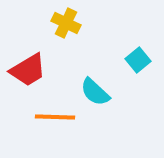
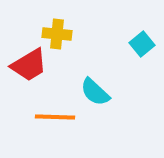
yellow cross: moved 9 px left, 11 px down; rotated 20 degrees counterclockwise
cyan square: moved 4 px right, 16 px up
red trapezoid: moved 1 px right, 5 px up
